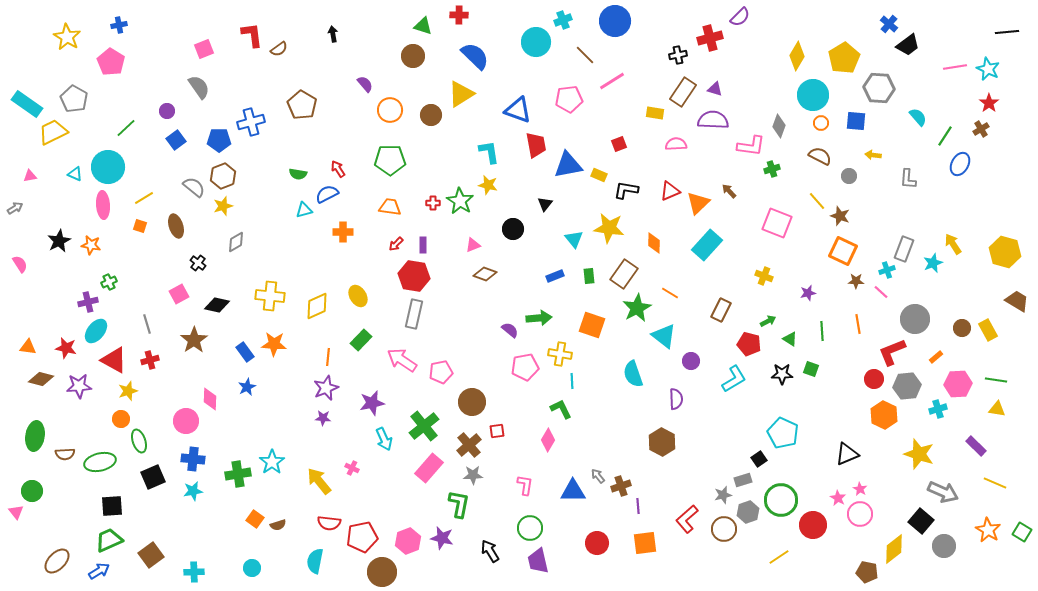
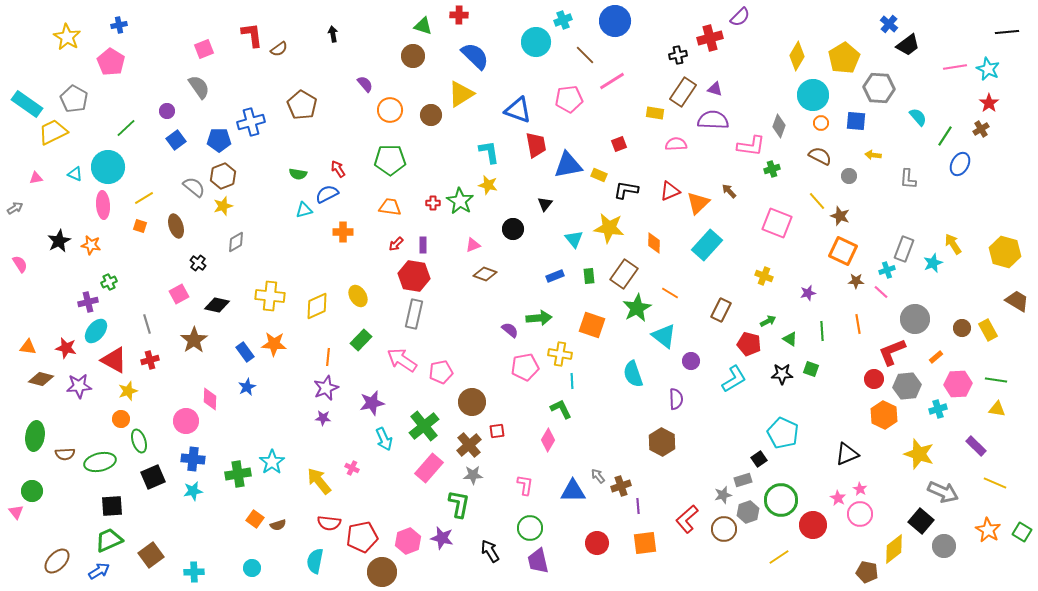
pink triangle at (30, 176): moved 6 px right, 2 px down
